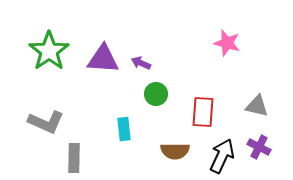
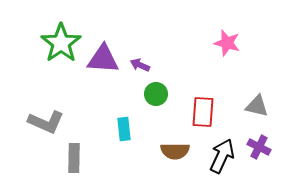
green star: moved 12 px right, 8 px up
purple arrow: moved 1 px left, 2 px down
